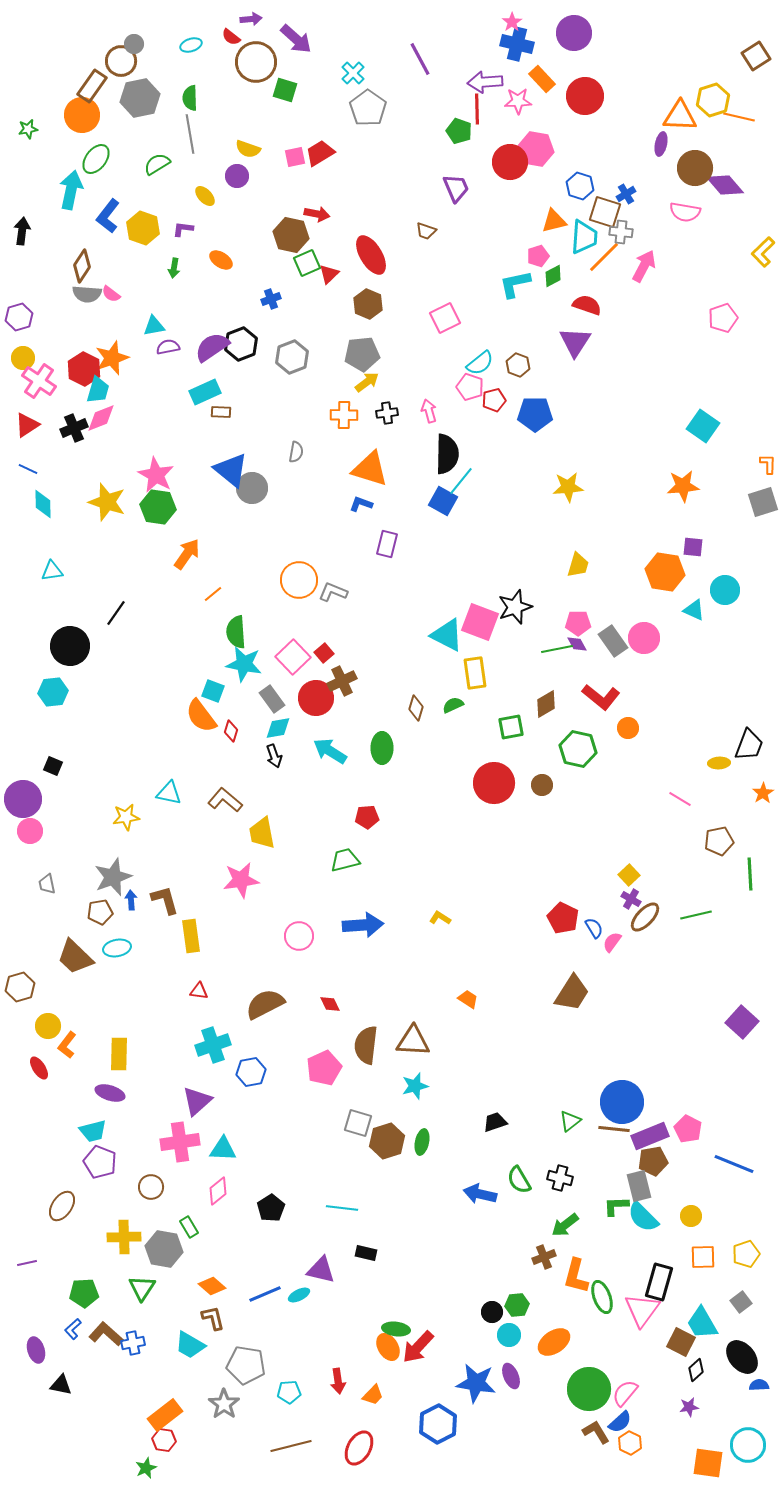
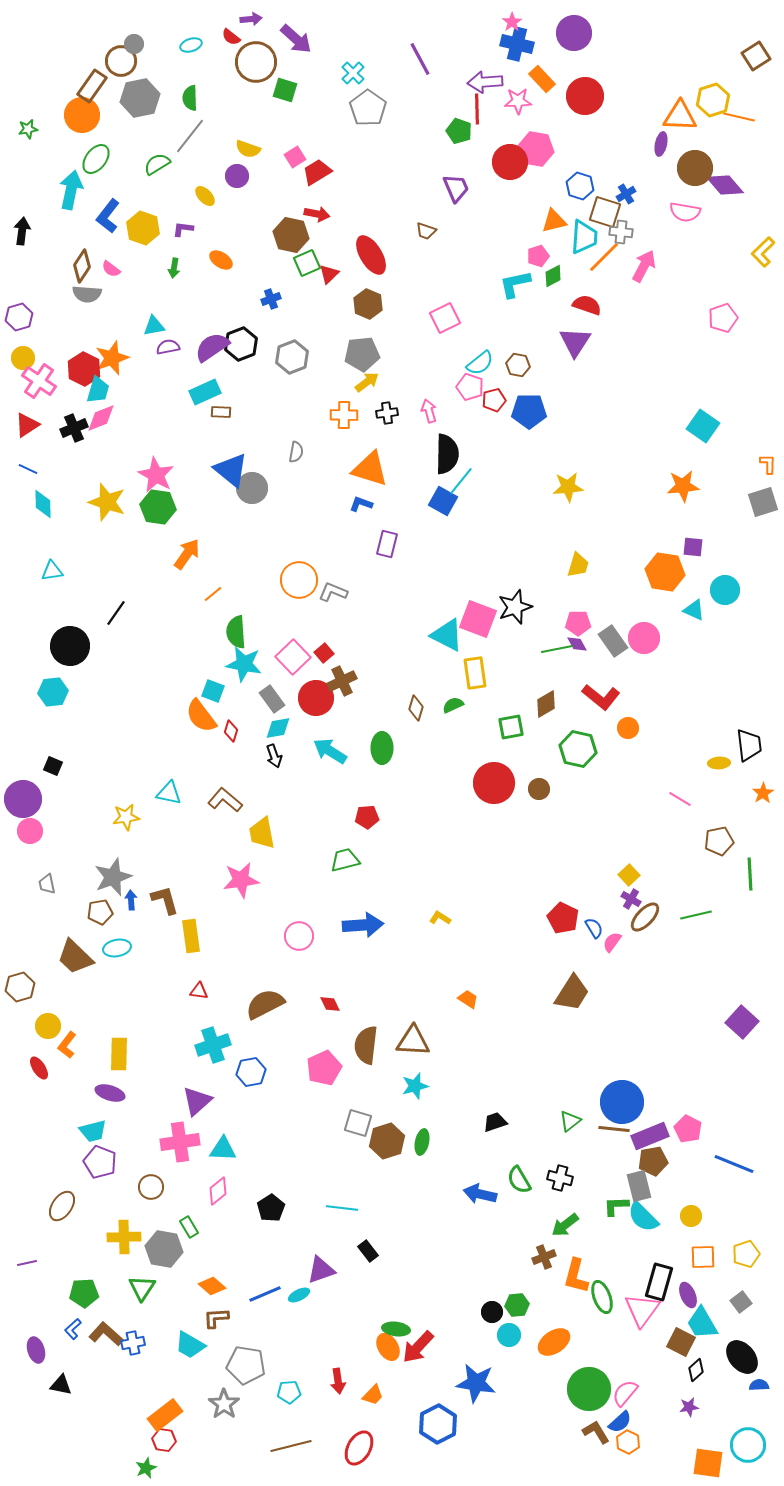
gray line at (190, 134): moved 2 px down; rotated 48 degrees clockwise
red trapezoid at (320, 153): moved 3 px left, 19 px down
pink square at (295, 157): rotated 20 degrees counterclockwise
pink semicircle at (111, 294): moved 25 px up
brown hexagon at (518, 365): rotated 10 degrees counterclockwise
blue pentagon at (535, 414): moved 6 px left, 3 px up
pink square at (480, 622): moved 2 px left, 3 px up
black trapezoid at (749, 745): rotated 28 degrees counterclockwise
brown circle at (542, 785): moved 3 px left, 4 px down
black rectangle at (366, 1253): moved 2 px right, 2 px up; rotated 40 degrees clockwise
purple triangle at (321, 1270): rotated 32 degrees counterclockwise
brown L-shape at (213, 1318): moved 3 px right; rotated 80 degrees counterclockwise
purple ellipse at (511, 1376): moved 177 px right, 81 px up
orange hexagon at (630, 1443): moved 2 px left, 1 px up
